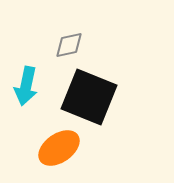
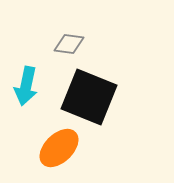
gray diamond: moved 1 px up; rotated 20 degrees clockwise
orange ellipse: rotated 9 degrees counterclockwise
